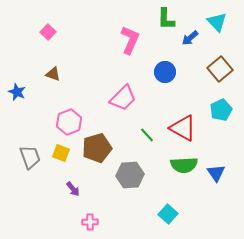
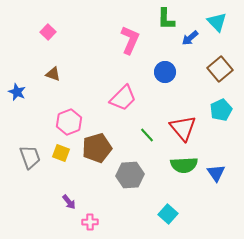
red triangle: rotated 20 degrees clockwise
purple arrow: moved 4 px left, 13 px down
